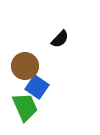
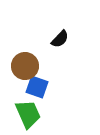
blue square: rotated 15 degrees counterclockwise
green trapezoid: moved 3 px right, 7 px down
